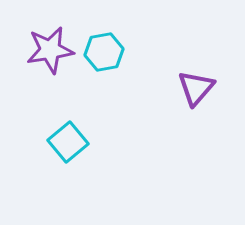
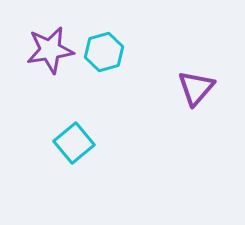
cyan hexagon: rotated 6 degrees counterclockwise
cyan square: moved 6 px right, 1 px down
